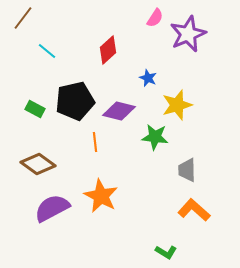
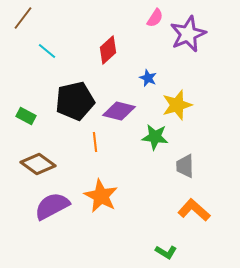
green rectangle: moved 9 px left, 7 px down
gray trapezoid: moved 2 px left, 4 px up
purple semicircle: moved 2 px up
